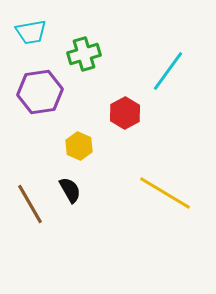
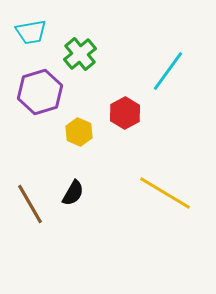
green cross: moved 4 px left; rotated 24 degrees counterclockwise
purple hexagon: rotated 9 degrees counterclockwise
yellow hexagon: moved 14 px up
black semicircle: moved 3 px right, 3 px down; rotated 60 degrees clockwise
